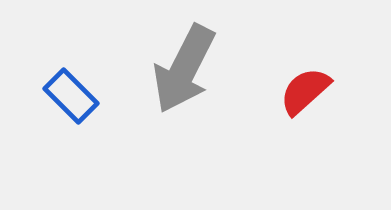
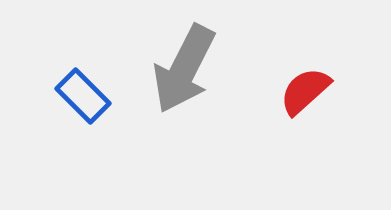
blue rectangle: moved 12 px right
